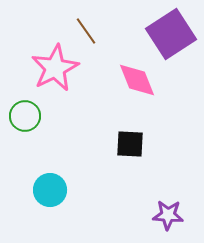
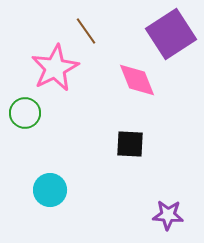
green circle: moved 3 px up
